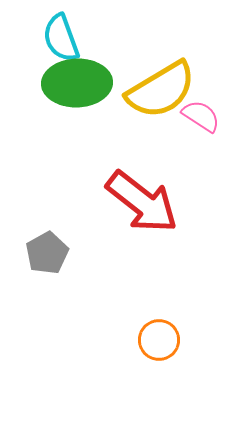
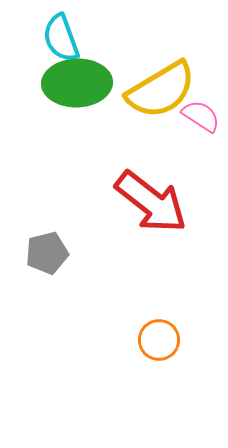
red arrow: moved 9 px right
gray pentagon: rotated 15 degrees clockwise
